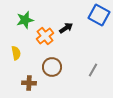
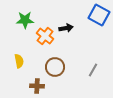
green star: rotated 12 degrees clockwise
black arrow: rotated 24 degrees clockwise
orange cross: rotated 12 degrees counterclockwise
yellow semicircle: moved 3 px right, 8 px down
brown circle: moved 3 px right
brown cross: moved 8 px right, 3 px down
